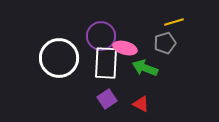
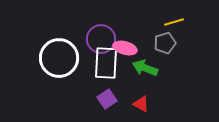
purple circle: moved 3 px down
